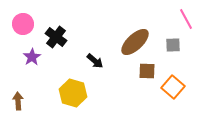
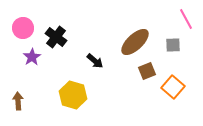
pink circle: moved 4 px down
brown square: rotated 24 degrees counterclockwise
yellow hexagon: moved 2 px down
